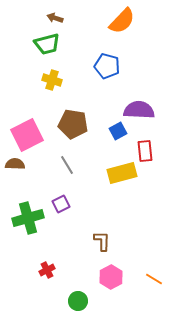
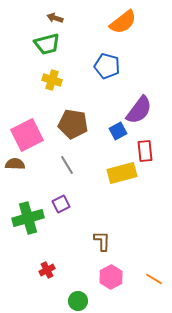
orange semicircle: moved 1 px right, 1 px down; rotated 8 degrees clockwise
purple semicircle: rotated 124 degrees clockwise
